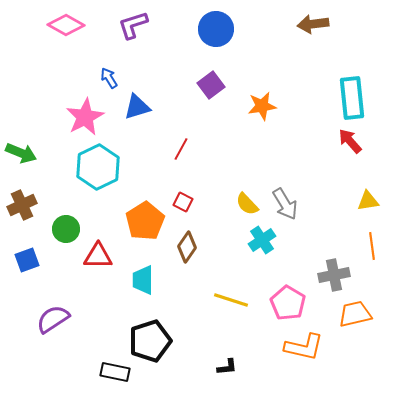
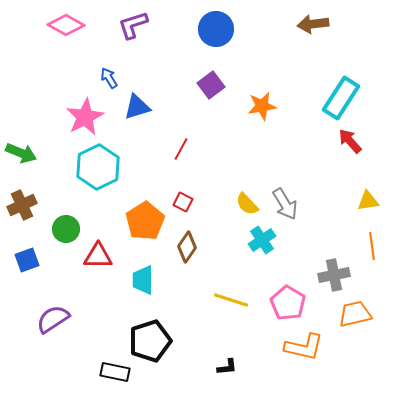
cyan rectangle: moved 11 px left; rotated 39 degrees clockwise
